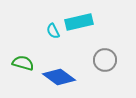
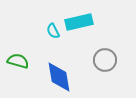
green semicircle: moved 5 px left, 2 px up
blue diamond: rotated 44 degrees clockwise
